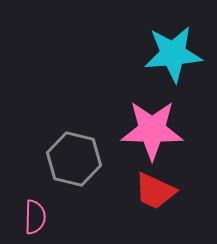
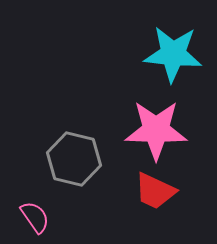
cyan star: rotated 10 degrees clockwise
pink star: moved 4 px right
pink semicircle: rotated 36 degrees counterclockwise
